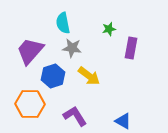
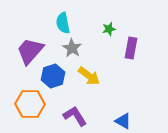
gray star: rotated 24 degrees clockwise
